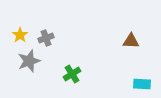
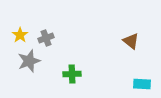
brown triangle: rotated 36 degrees clockwise
green cross: rotated 30 degrees clockwise
